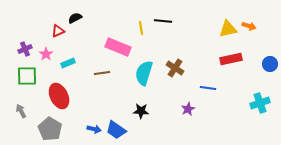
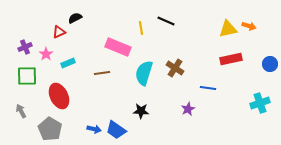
black line: moved 3 px right; rotated 18 degrees clockwise
red triangle: moved 1 px right, 1 px down
purple cross: moved 2 px up
